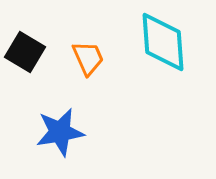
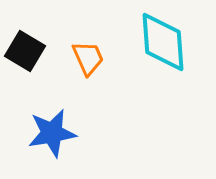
black square: moved 1 px up
blue star: moved 8 px left, 1 px down
